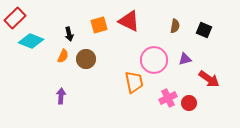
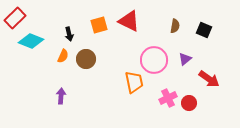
purple triangle: rotated 24 degrees counterclockwise
